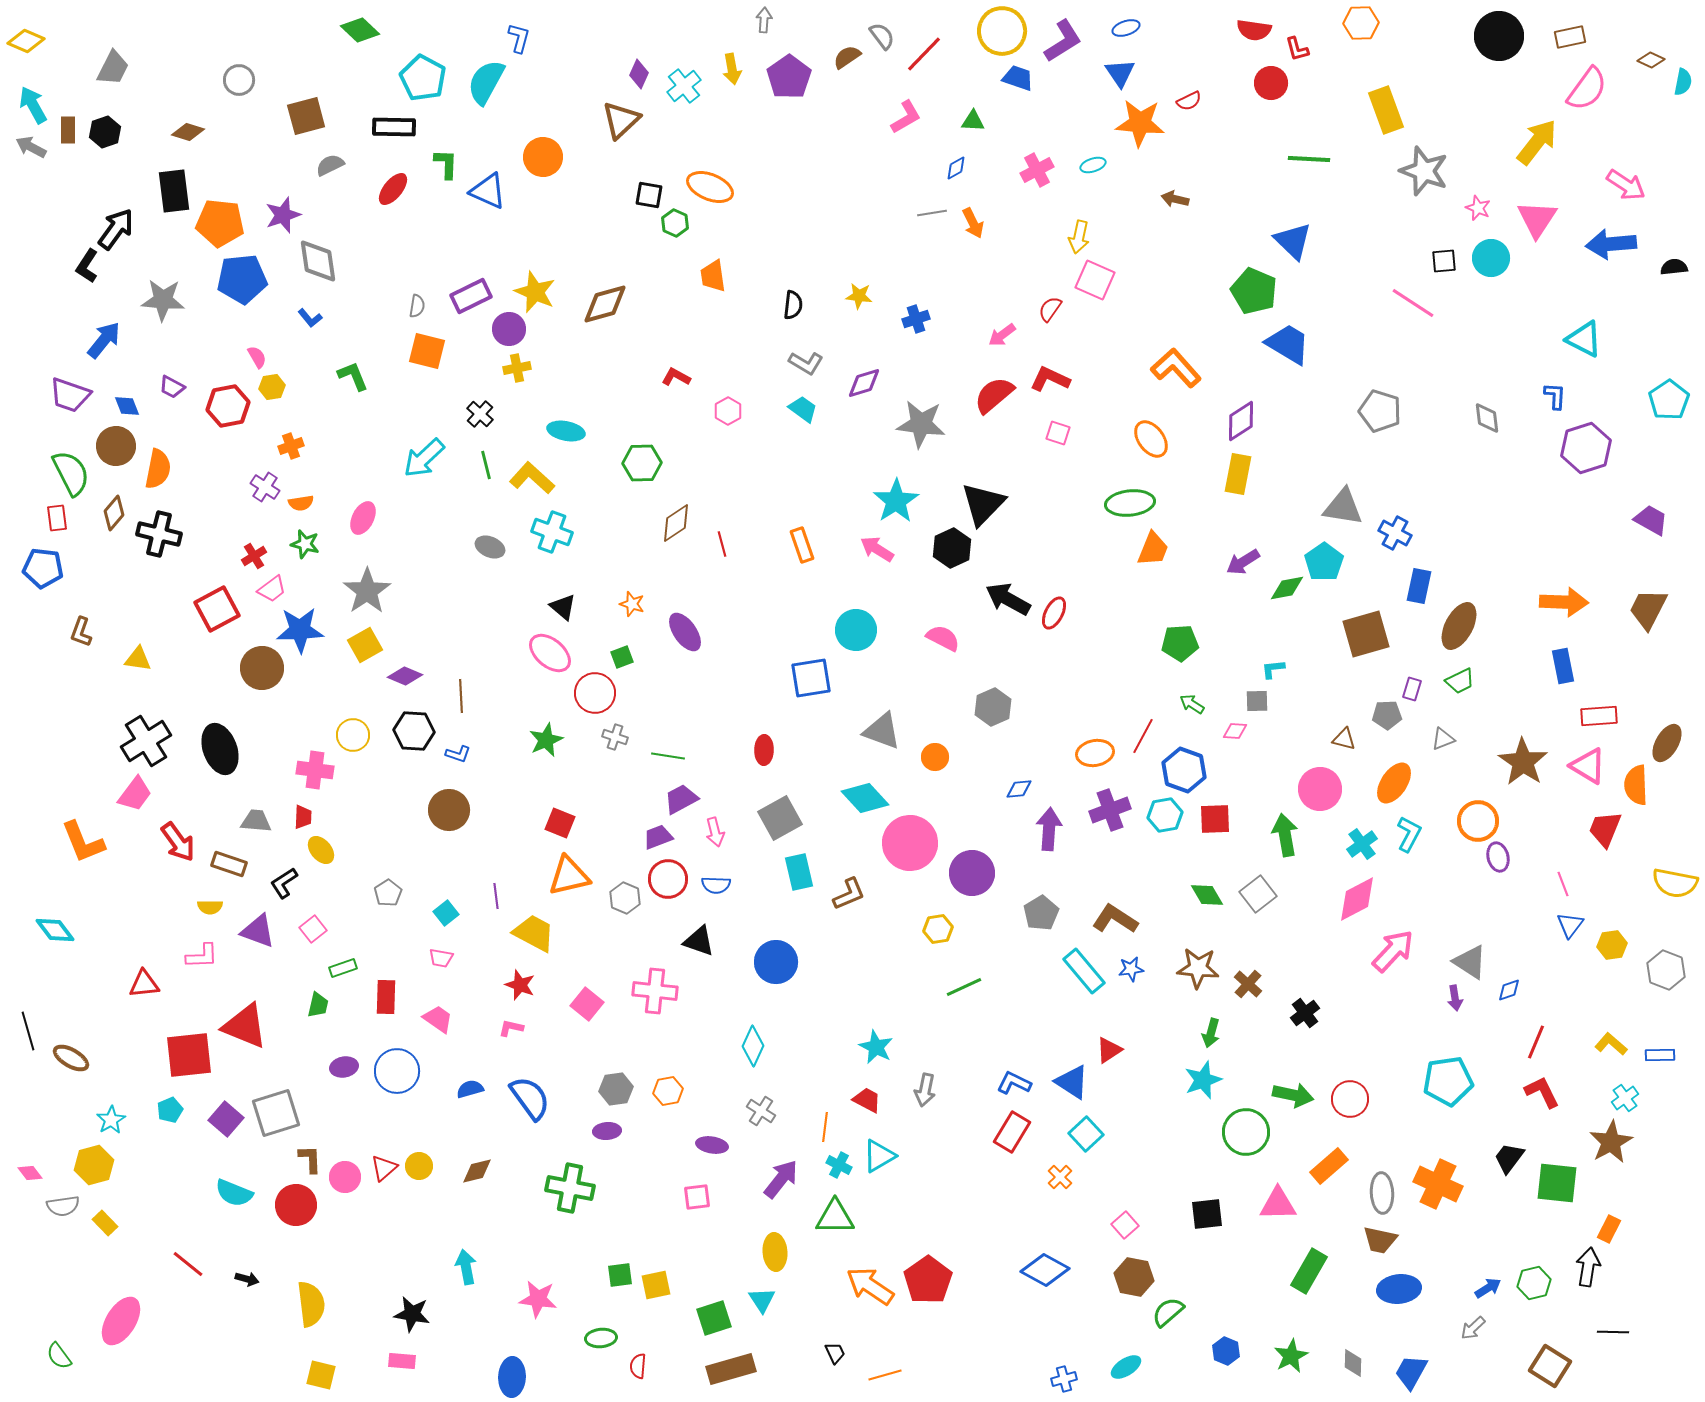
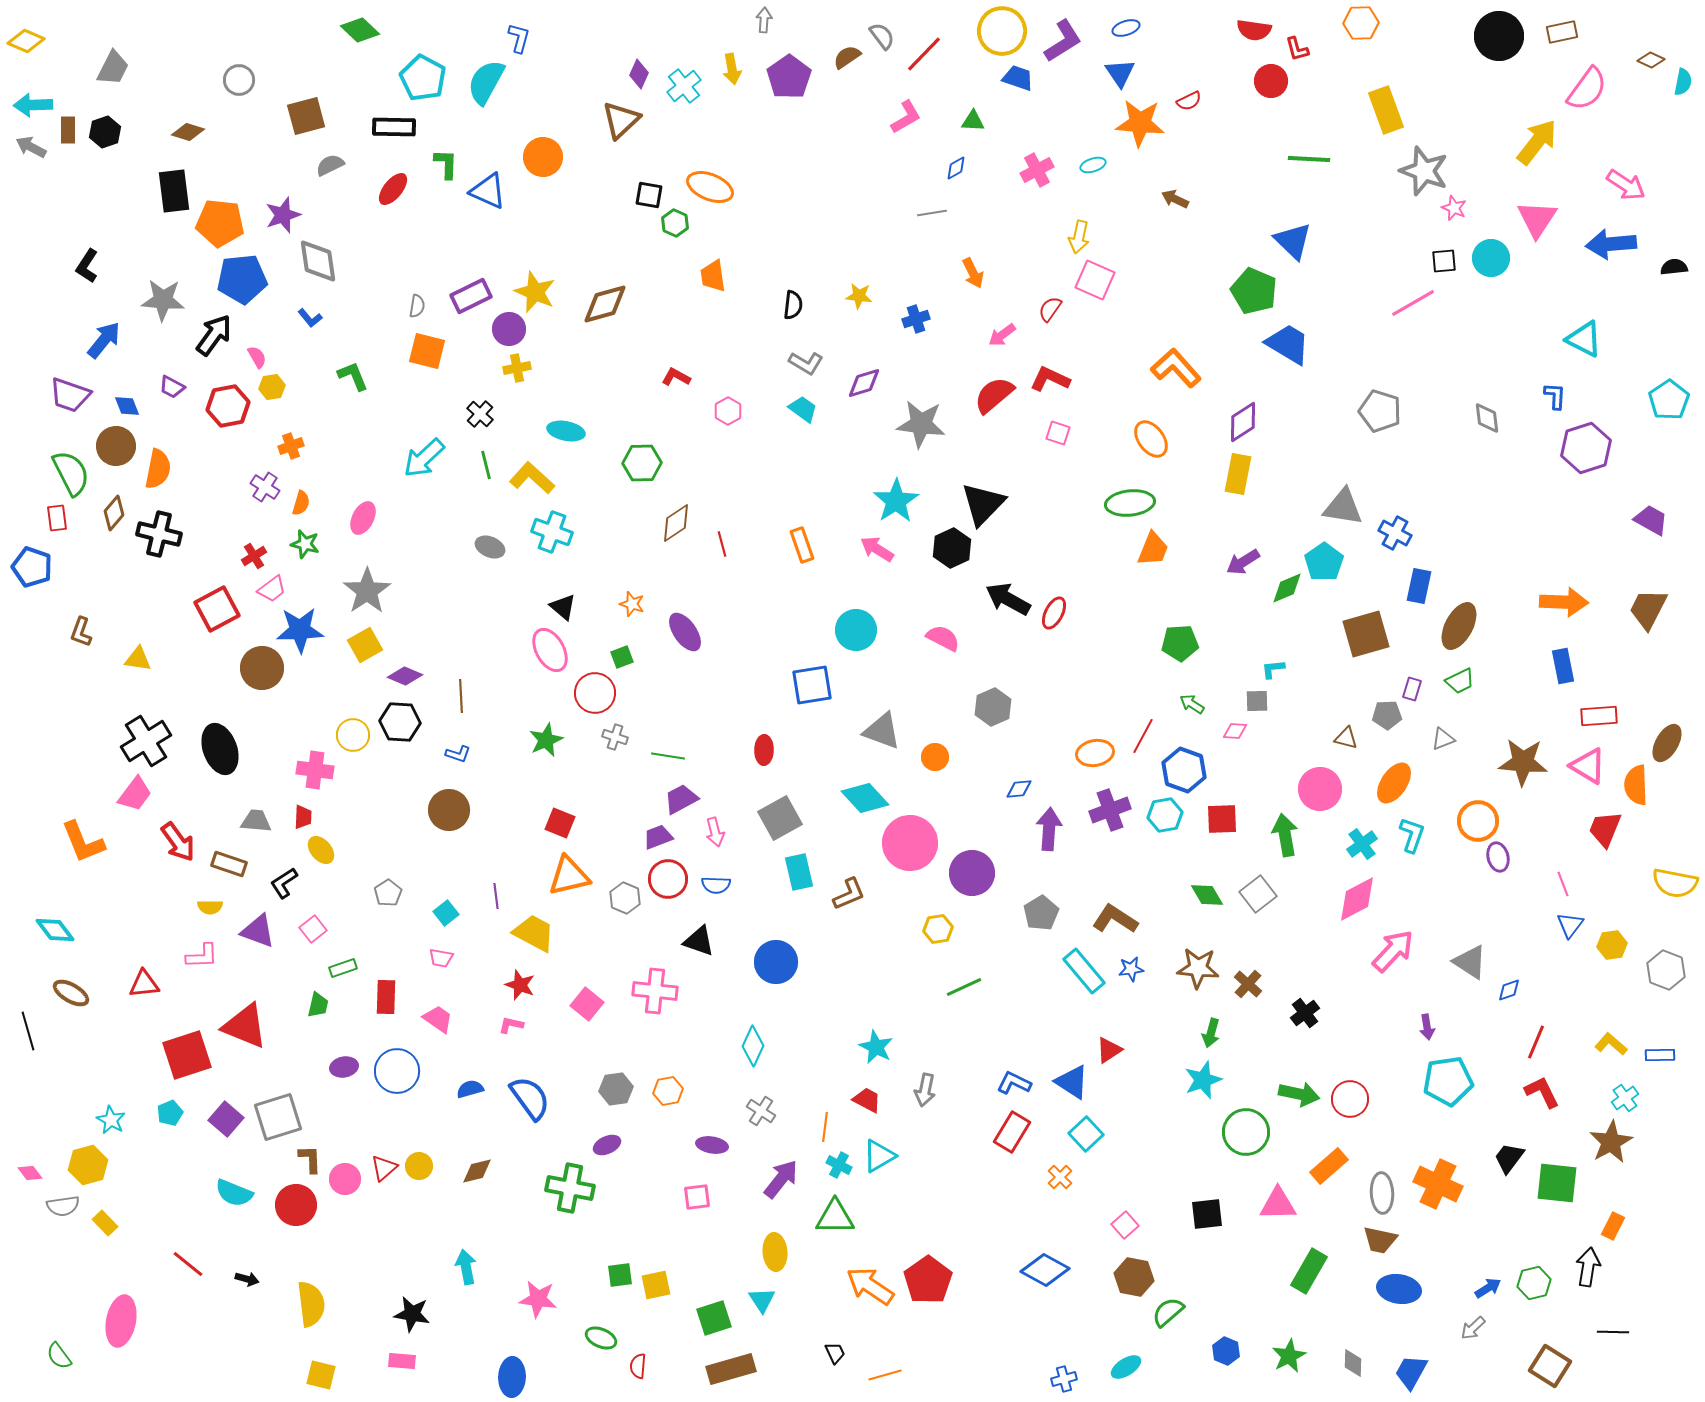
brown rectangle at (1570, 37): moved 8 px left, 5 px up
red circle at (1271, 83): moved 2 px up
cyan arrow at (33, 105): rotated 63 degrees counterclockwise
brown arrow at (1175, 199): rotated 12 degrees clockwise
pink star at (1478, 208): moved 24 px left
orange arrow at (973, 223): moved 50 px down
black arrow at (116, 229): moved 98 px right, 106 px down
pink line at (1413, 303): rotated 63 degrees counterclockwise
purple diamond at (1241, 421): moved 2 px right, 1 px down
orange semicircle at (301, 503): rotated 65 degrees counterclockwise
blue pentagon at (43, 568): moved 11 px left, 1 px up; rotated 12 degrees clockwise
green diamond at (1287, 588): rotated 12 degrees counterclockwise
pink ellipse at (550, 653): moved 3 px up; rotated 21 degrees clockwise
blue square at (811, 678): moved 1 px right, 7 px down
black hexagon at (414, 731): moved 14 px left, 9 px up
brown triangle at (1344, 739): moved 2 px right, 1 px up
brown star at (1523, 762): rotated 30 degrees counterclockwise
red square at (1215, 819): moved 7 px right
cyan L-shape at (1409, 834): moved 3 px right, 1 px down; rotated 9 degrees counterclockwise
purple arrow at (1455, 998): moved 28 px left, 29 px down
pink L-shape at (511, 1028): moved 3 px up
red square at (189, 1055): moved 2 px left; rotated 12 degrees counterclockwise
brown ellipse at (71, 1058): moved 65 px up
green arrow at (1293, 1095): moved 6 px right, 1 px up
cyan pentagon at (170, 1110): moved 3 px down
gray square at (276, 1113): moved 2 px right, 4 px down
cyan star at (111, 1120): rotated 12 degrees counterclockwise
purple ellipse at (607, 1131): moved 14 px down; rotated 20 degrees counterclockwise
yellow hexagon at (94, 1165): moved 6 px left
pink circle at (345, 1177): moved 2 px down
orange rectangle at (1609, 1229): moved 4 px right, 3 px up
blue ellipse at (1399, 1289): rotated 15 degrees clockwise
pink ellipse at (121, 1321): rotated 21 degrees counterclockwise
green ellipse at (601, 1338): rotated 28 degrees clockwise
green star at (1291, 1356): moved 2 px left
